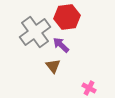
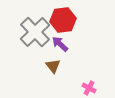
red hexagon: moved 4 px left, 3 px down
gray cross: rotated 8 degrees counterclockwise
purple arrow: moved 1 px left, 1 px up
